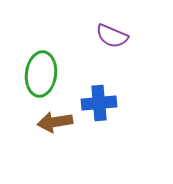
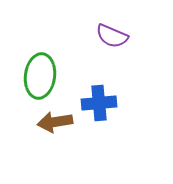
green ellipse: moved 1 px left, 2 px down
